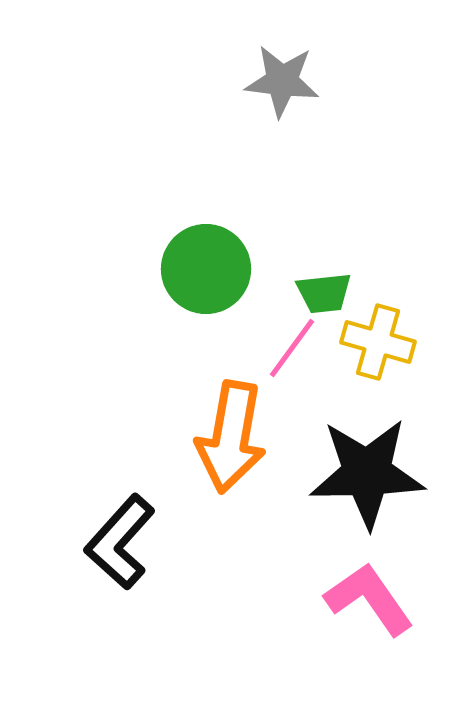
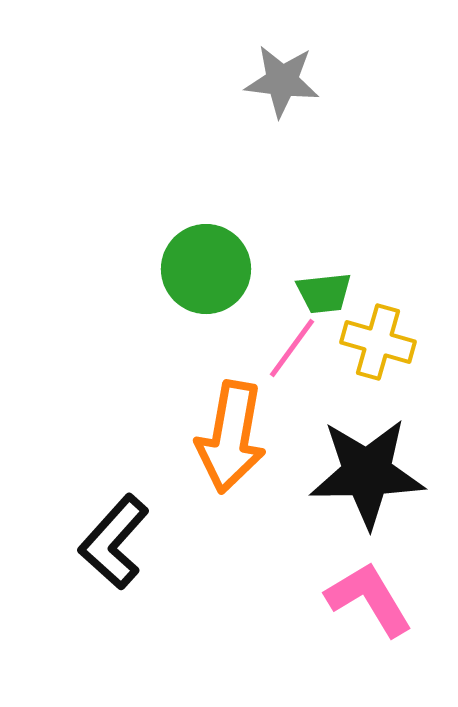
black L-shape: moved 6 px left
pink L-shape: rotated 4 degrees clockwise
